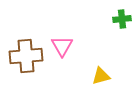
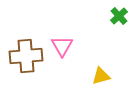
green cross: moved 3 px left, 3 px up; rotated 36 degrees counterclockwise
